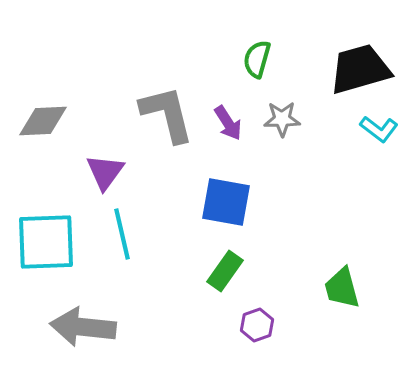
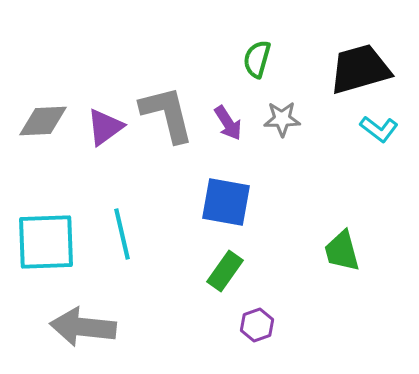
purple triangle: moved 45 px up; rotated 18 degrees clockwise
green trapezoid: moved 37 px up
